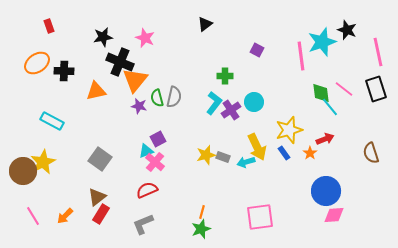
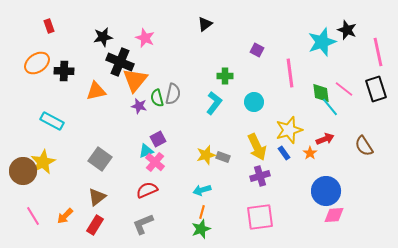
pink line at (301, 56): moved 11 px left, 17 px down
gray semicircle at (174, 97): moved 1 px left, 3 px up
purple cross at (231, 110): moved 29 px right, 66 px down; rotated 18 degrees clockwise
brown semicircle at (371, 153): moved 7 px left, 7 px up; rotated 15 degrees counterclockwise
cyan arrow at (246, 162): moved 44 px left, 28 px down
red rectangle at (101, 214): moved 6 px left, 11 px down
